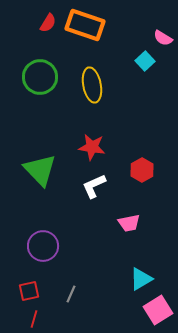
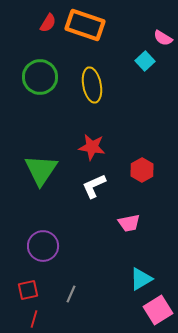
green triangle: moved 1 px right; rotated 18 degrees clockwise
red square: moved 1 px left, 1 px up
